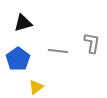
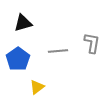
gray line: rotated 12 degrees counterclockwise
yellow triangle: moved 1 px right
